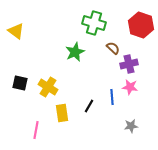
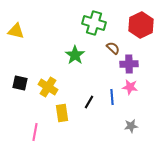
red hexagon: rotated 15 degrees clockwise
yellow triangle: rotated 24 degrees counterclockwise
green star: moved 3 px down; rotated 12 degrees counterclockwise
purple cross: rotated 12 degrees clockwise
black line: moved 4 px up
pink line: moved 1 px left, 2 px down
